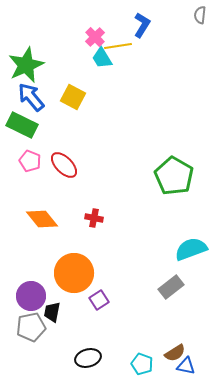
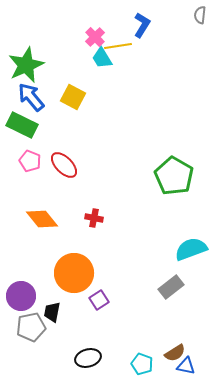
purple circle: moved 10 px left
